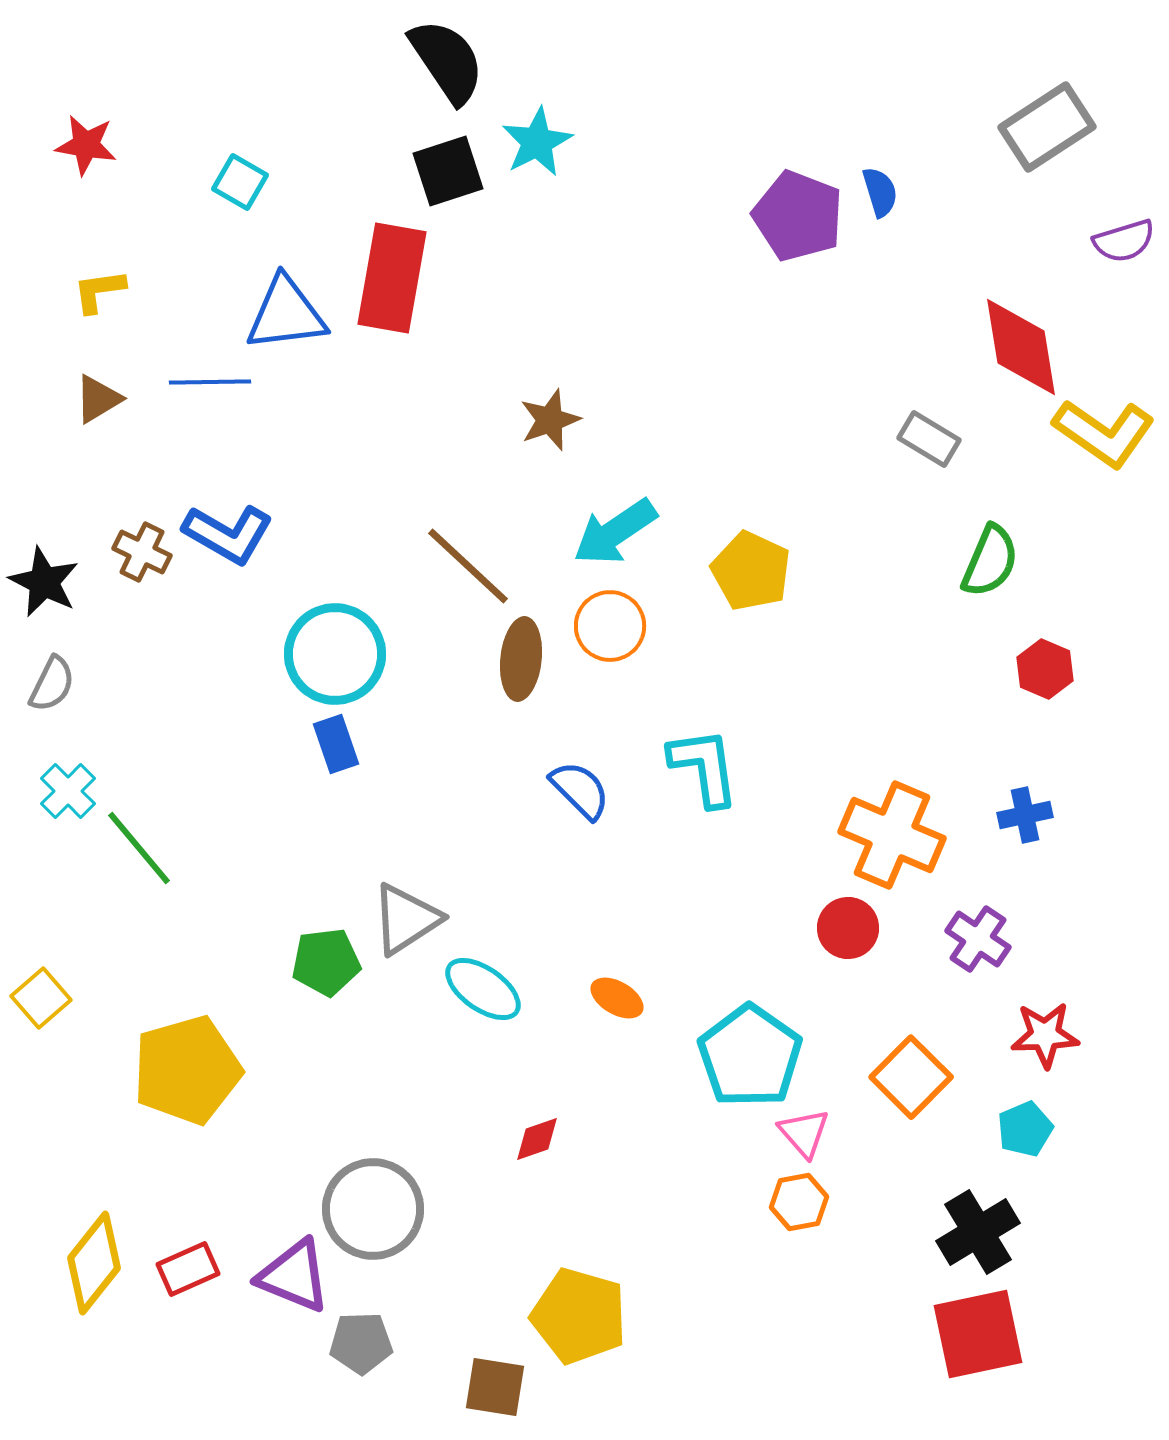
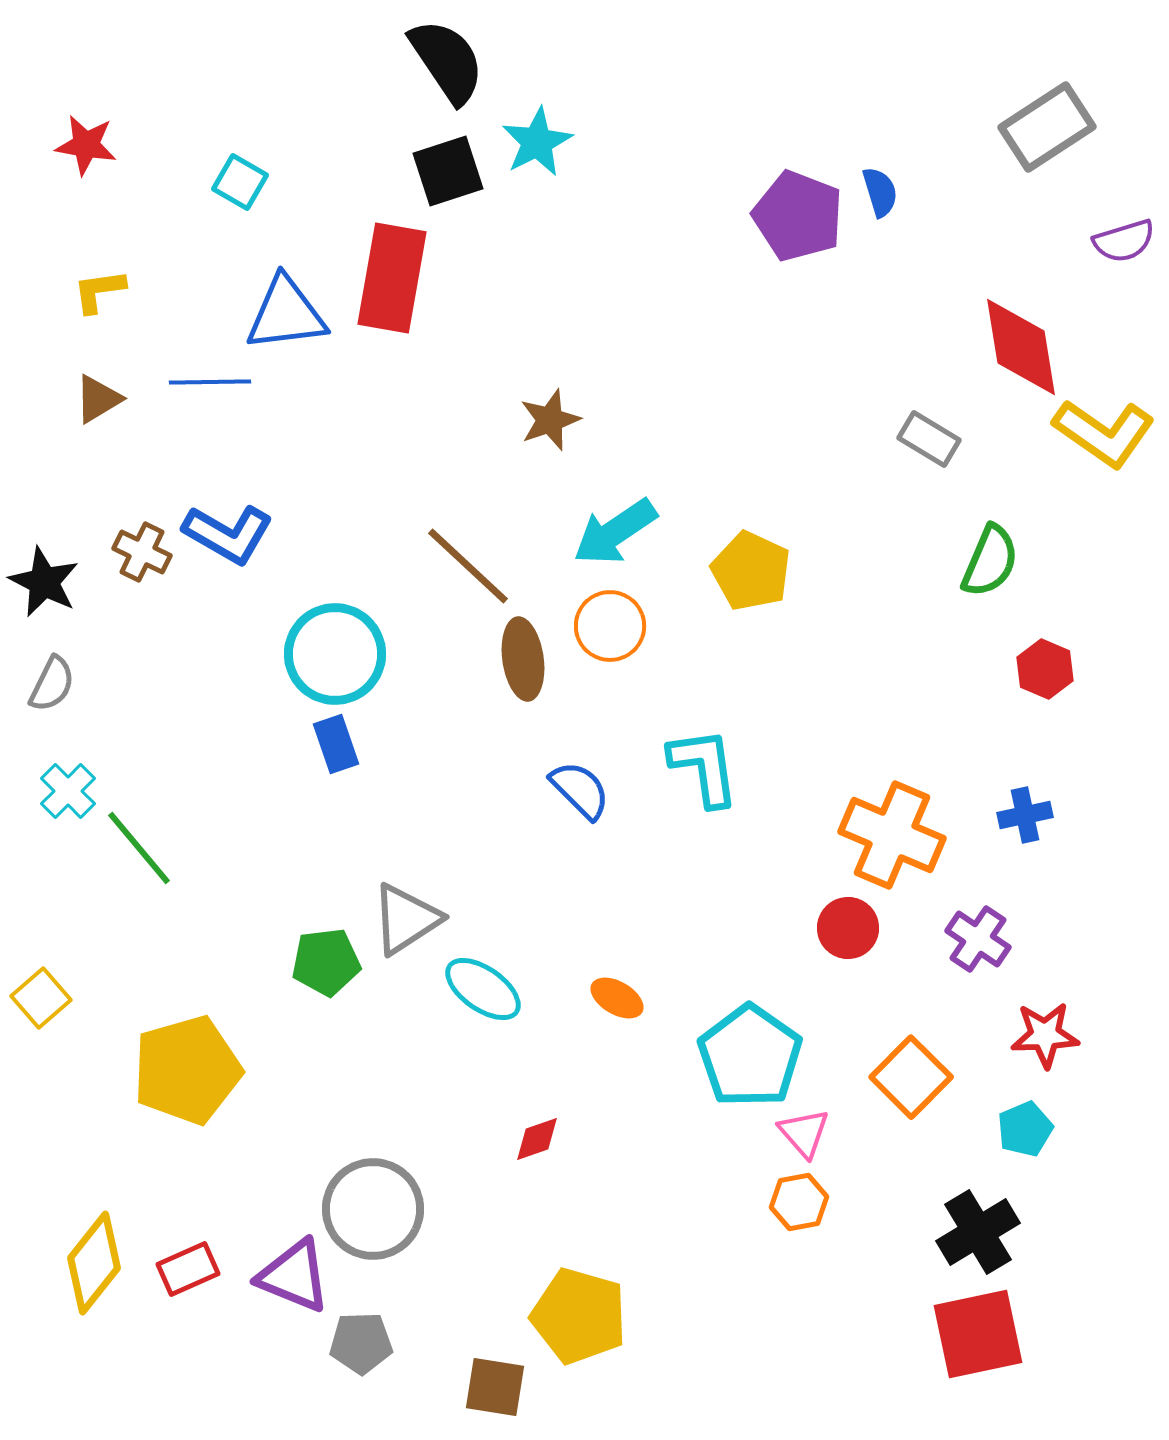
brown ellipse at (521, 659): moved 2 px right; rotated 14 degrees counterclockwise
